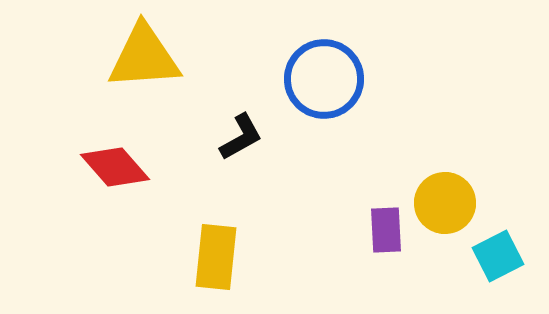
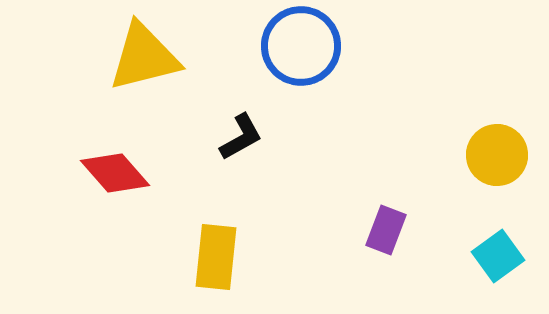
yellow triangle: rotated 10 degrees counterclockwise
blue circle: moved 23 px left, 33 px up
red diamond: moved 6 px down
yellow circle: moved 52 px right, 48 px up
purple rectangle: rotated 24 degrees clockwise
cyan square: rotated 9 degrees counterclockwise
